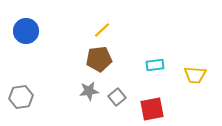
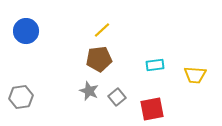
gray star: rotated 30 degrees clockwise
